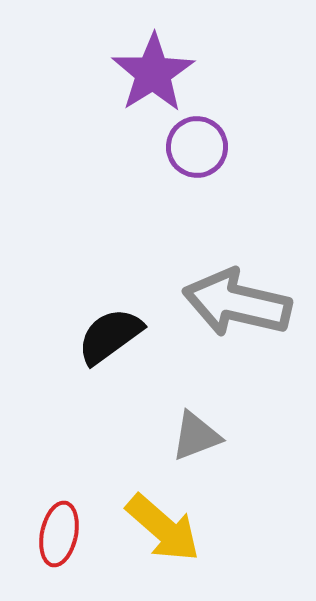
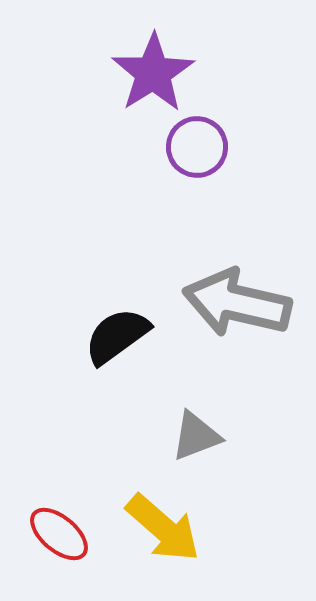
black semicircle: moved 7 px right
red ellipse: rotated 62 degrees counterclockwise
